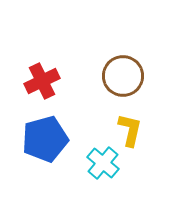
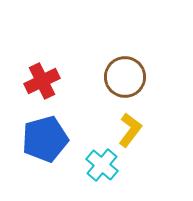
brown circle: moved 2 px right, 1 px down
yellow L-shape: rotated 24 degrees clockwise
cyan cross: moved 1 px left, 2 px down
